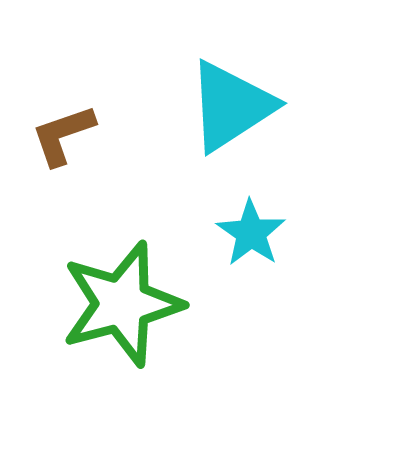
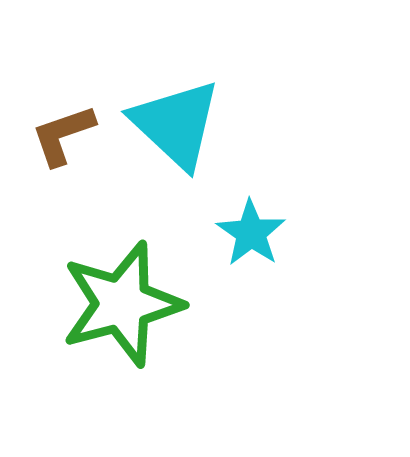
cyan triangle: moved 55 px left, 18 px down; rotated 44 degrees counterclockwise
